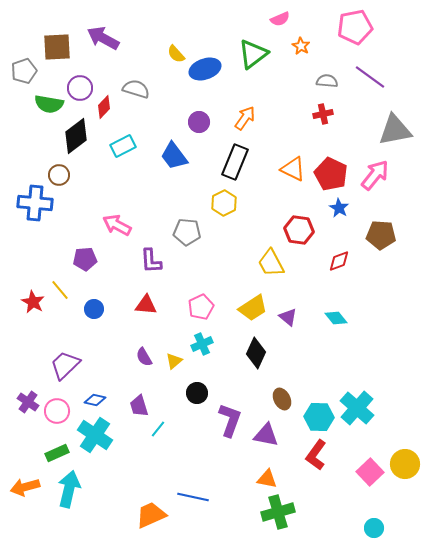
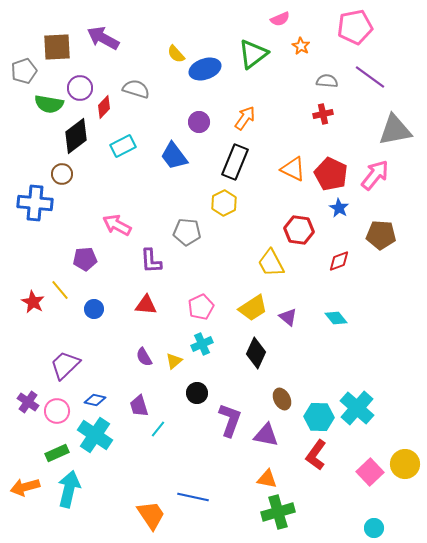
brown circle at (59, 175): moved 3 px right, 1 px up
orange trapezoid at (151, 515): rotated 80 degrees clockwise
